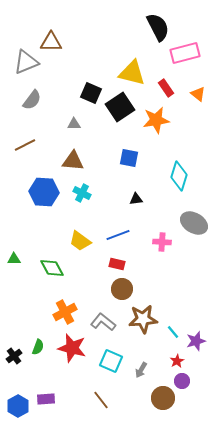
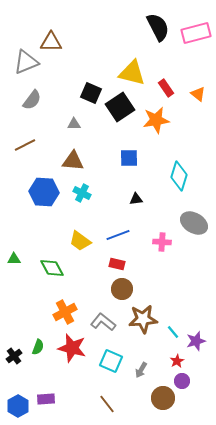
pink rectangle at (185, 53): moved 11 px right, 20 px up
blue square at (129, 158): rotated 12 degrees counterclockwise
brown line at (101, 400): moved 6 px right, 4 px down
